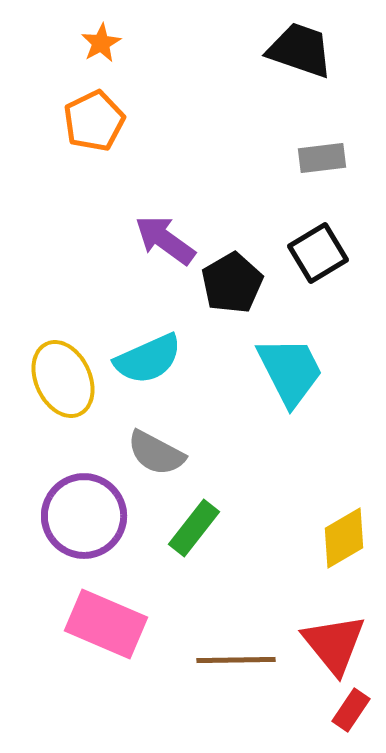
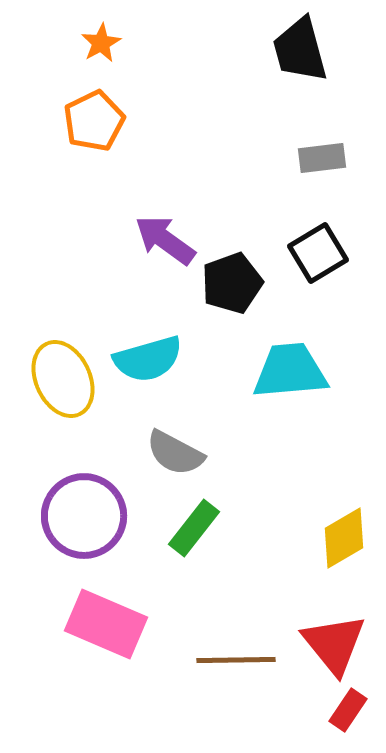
black trapezoid: rotated 124 degrees counterclockwise
black pentagon: rotated 10 degrees clockwise
cyan semicircle: rotated 8 degrees clockwise
cyan trapezoid: rotated 68 degrees counterclockwise
gray semicircle: moved 19 px right
red rectangle: moved 3 px left
